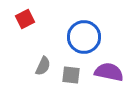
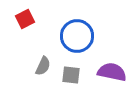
blue circle: moved 7 px left, 1 px up
purple semicircle: moved 3 px right
